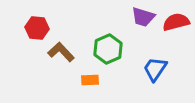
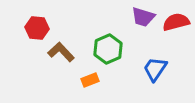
orange rectangle: rotated 18 degrees counterclockwise
